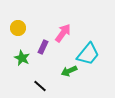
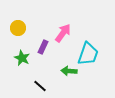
cyan trapezoid: rotated 20 degrees counterclockwise
green arrow: rotated 28 degrees clockwise
